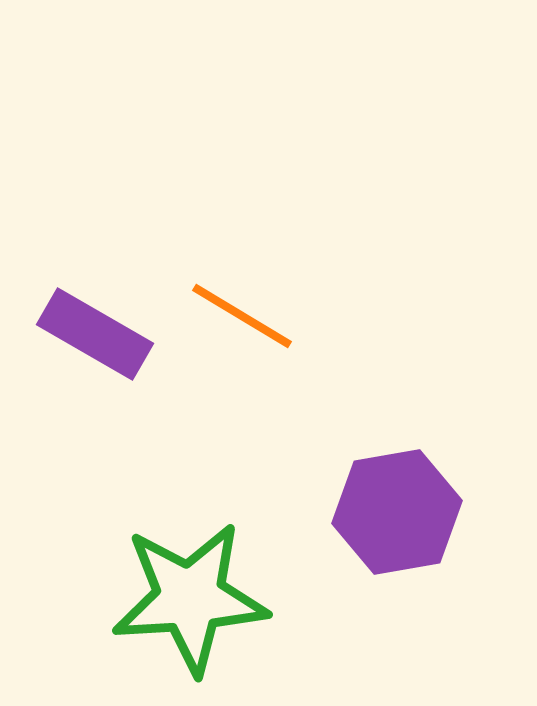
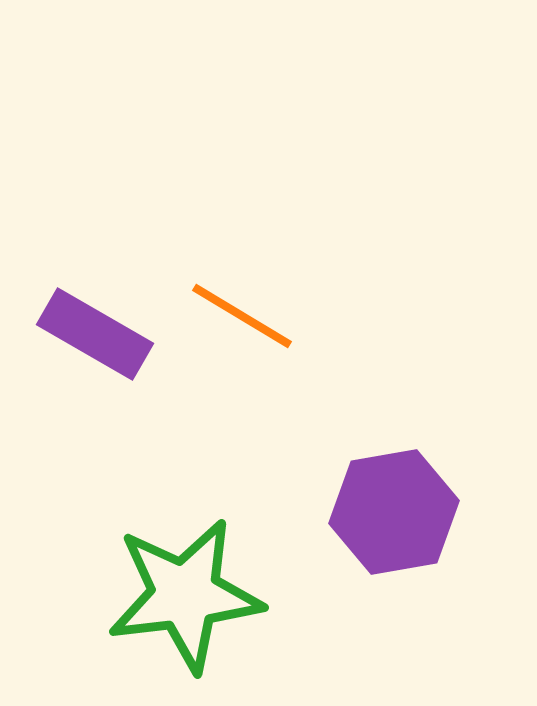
purple hexagon: moved 3 px left
green star: moved 5 px left, 3 px up; rotated 3 degrees counterclockwise
